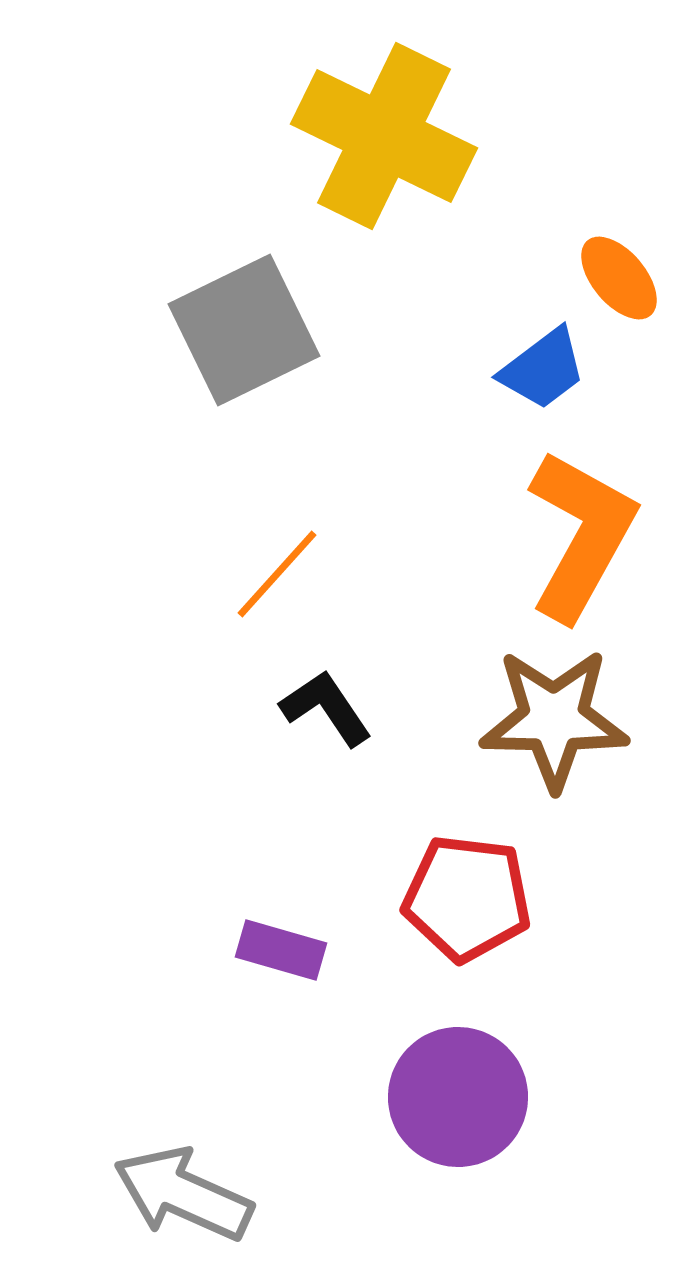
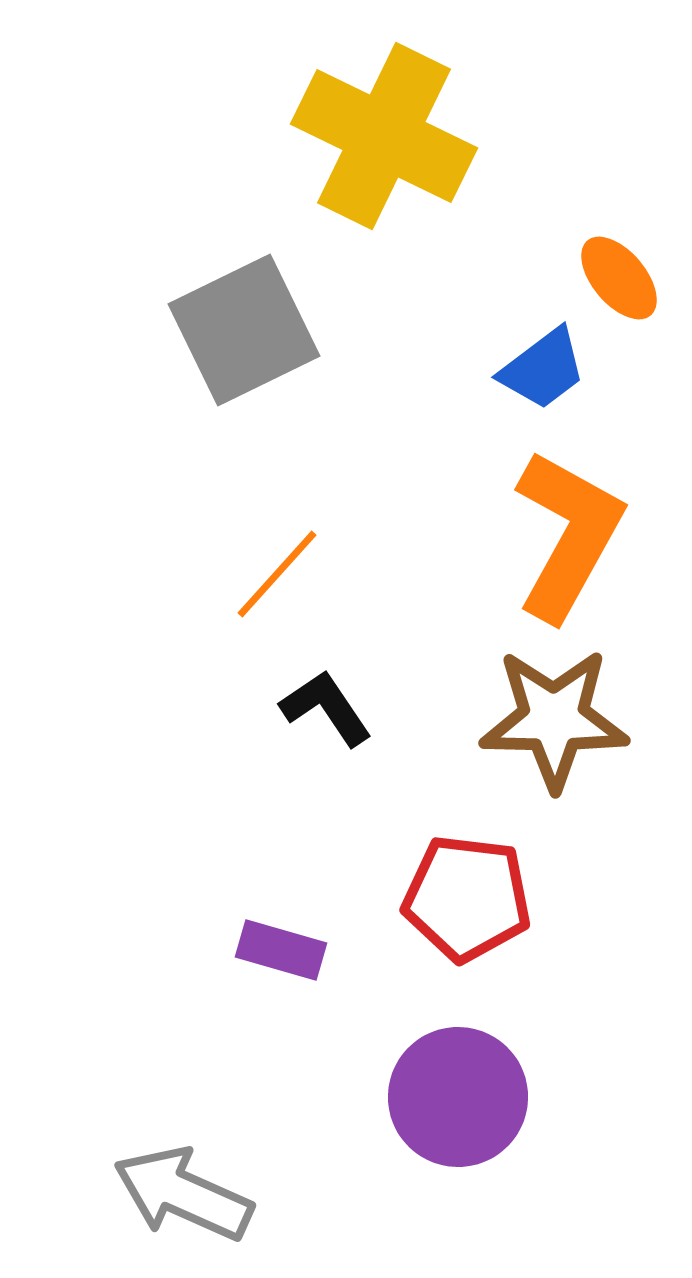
orange L-shape: moved 13 px left
